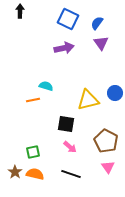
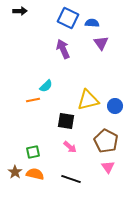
black arrow: rotated 88 degrees clockwise
blue square: moved 1 px up
blue semicircle: moved 5 px left; rotated 56 degrees clockwise
purple arrow: moved 1 px left, 1 px down; rotated 102 degrees counterclockwise
cyan semicircle: rotated 120 degrees clockwise
blue circle: moved 13 px down
black square: moved 3 px up
black line: moved 5 px down
